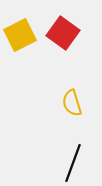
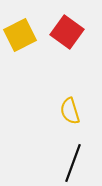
red square: moved 4 px right, 1 px up
yellow semicircle: moved 2 px left, 8 px down
